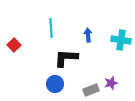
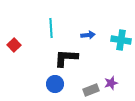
blue arrow: rotated 88 degrees clockwise
